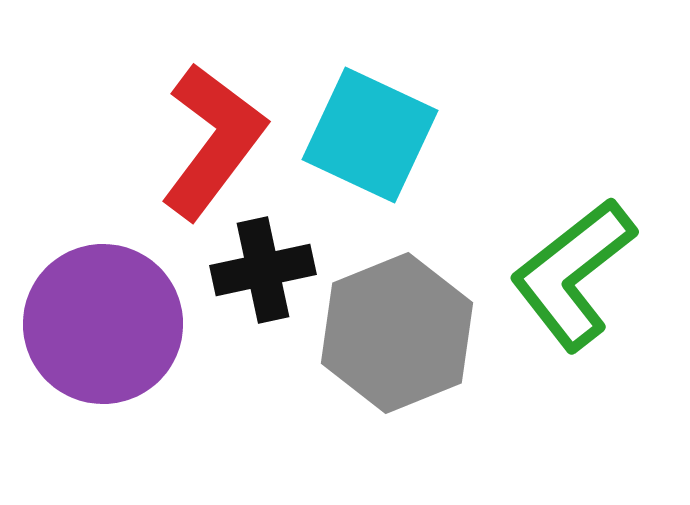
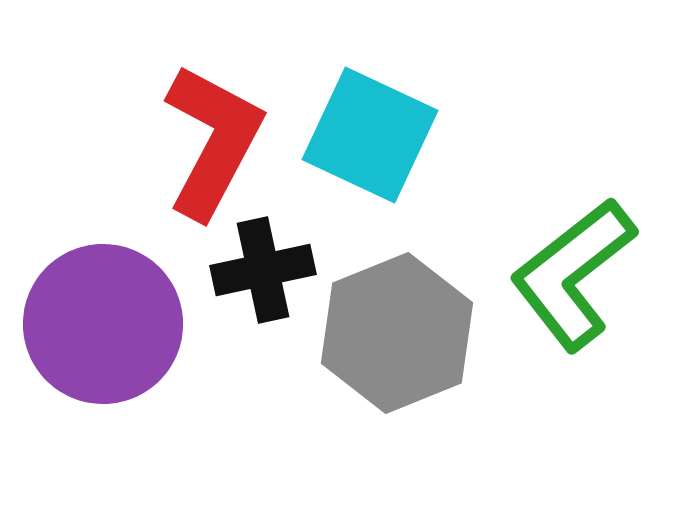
red L-shape: rotated 9 degrees counterclockwise
